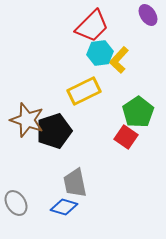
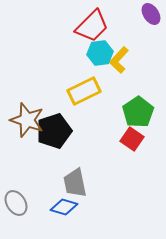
purple ellipse: moved 3 px right, 1 px up
red square: moved 6 px right, 2 px down
